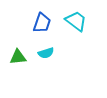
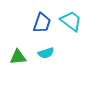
cyan trapezoid: moved 5 px left
